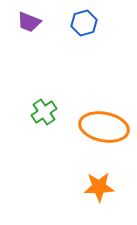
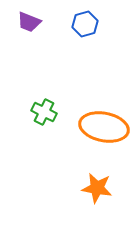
blue hexagon: moved 1 px right, 1 px down
green cross: rotated 30 degrees counterclockwise
orange star: moved 2 px left, 1 px down; rotated 12 degrees clockwise
